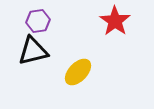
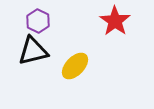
purple hexagon: rotated 25 degrees counterclockwise
yellow ellipse: moved 3 px left, 6 px up
